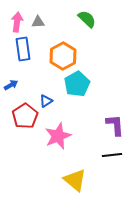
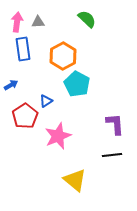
cyan pentagon: rotated 15 degrees counterclockwise
purple L-shape: moved 1 px up
